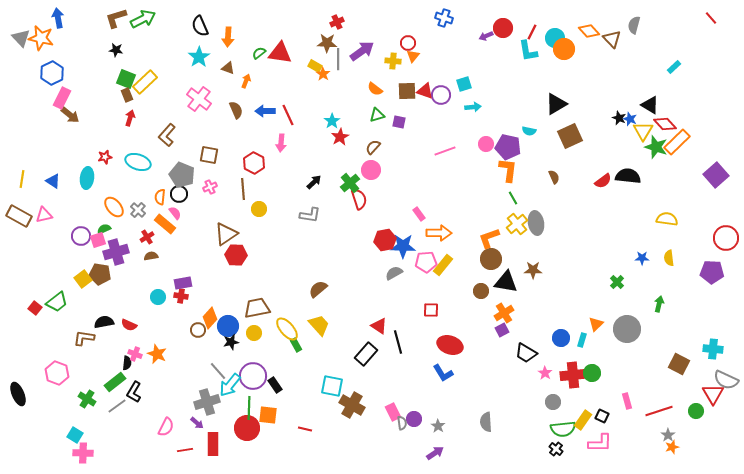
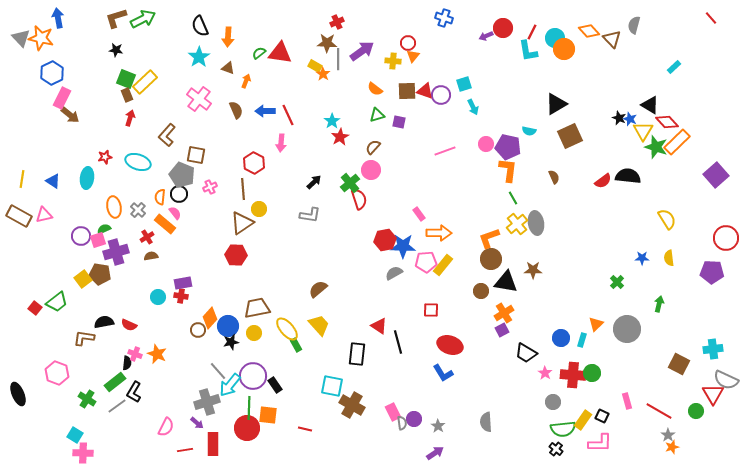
cyan arrow at (473, 107): rotated 70 degrees clockwise
red diamond at (665, 124): moved 2 px right, 2 px up
brown square at (209, 155): moved 13 px left
orange ellipse at (114, 207): rotated 30 degrees clockwise
yellow semicircle at (667, 219): rotated 50 degrees clockwise
brown triangle at (226, 234): moved 16 px right, 11 px up
cyan cross at (713, 349): rotated 12 degrees counterclockwise
black rectangle at (366, 354): moved 9 px left; rotated 35 degrees counterclockwise
red cross at (573, 375): rotated 10 degrees clockwise
red line at (659, 411): rotated 48 degrees clockwise
